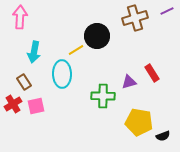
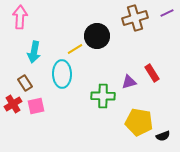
purple line: moved 2 px down
yellow line: moved 1 px left, 1 px up
brown rectangle: moved 1 px right, 1 px down
